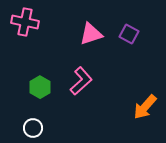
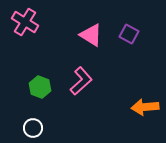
pink cross: rotated 20 degrees clockwise
pink triangle: moved 1 px down; rotated 50 degrees clockwise
green hexagon: rotated 10 degrees counterclockwise
orange arrow: rotated 44 degrees clockwise
